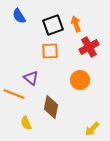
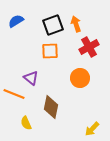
blue semicircle: moved 3 px left, 5 px down; rotated 91 degrees clockwise
orange circle: moved 2 px up
